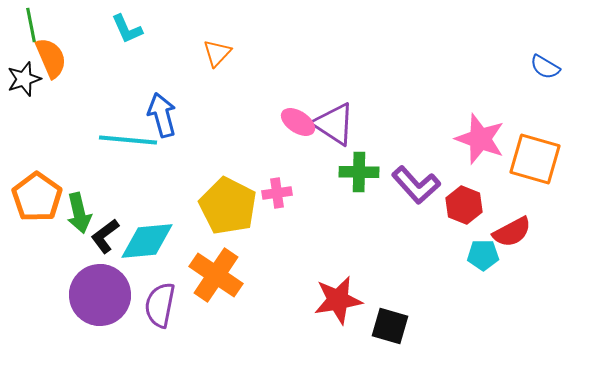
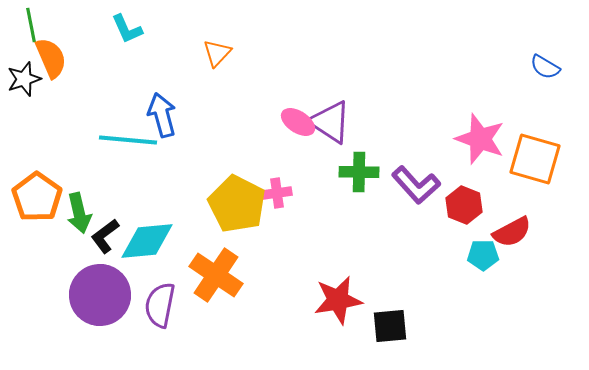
purple triangle: moved 4 px left, 2 px up
yellow pentagon: moved 9 px right, 2 px up
black square: rotated 21 degrees counterclockwise
